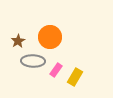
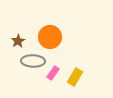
pink rectangle: moved 3 px left, 3 px down
